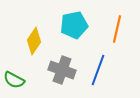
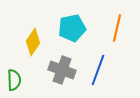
cyan pentagon: moved 2 px left, 3 px down
orange line: moved 1 px up
yellow diamond: moved 1 px left, 1 px down
green semicircle: rotated 120 degrees counterclockwise
